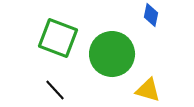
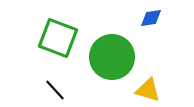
blue diamond: moved 3 px down; rotated 70 degrees clockwise
green circle: moved 3 px down
